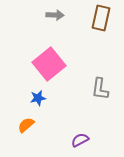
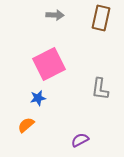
pink square: rotated 12 degrees clockwise
